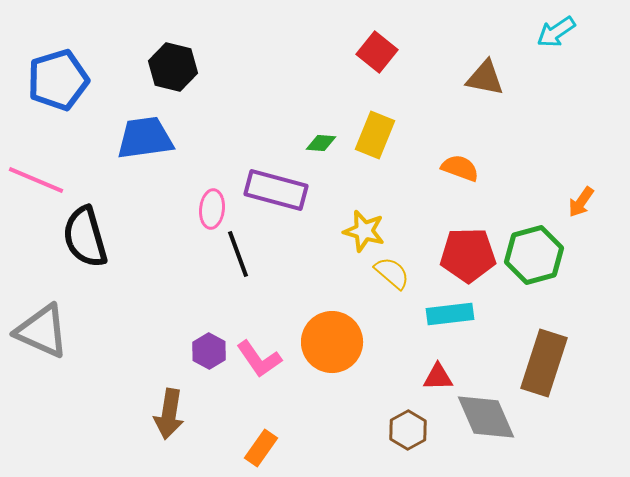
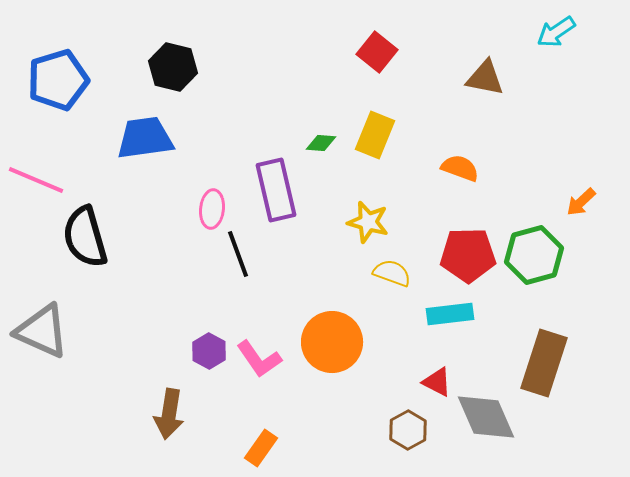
purple rectangle: rotated 62 degrees clockwise
orange arrow: rotated 12 degrees clockwise
yellow star: moved 4 px right, 9 px up
yellow semicircle: rotated 21 degrees counterclockwise
red triangle: moved 1 px left, 5 px down; rotated 28 degrees clockwise
